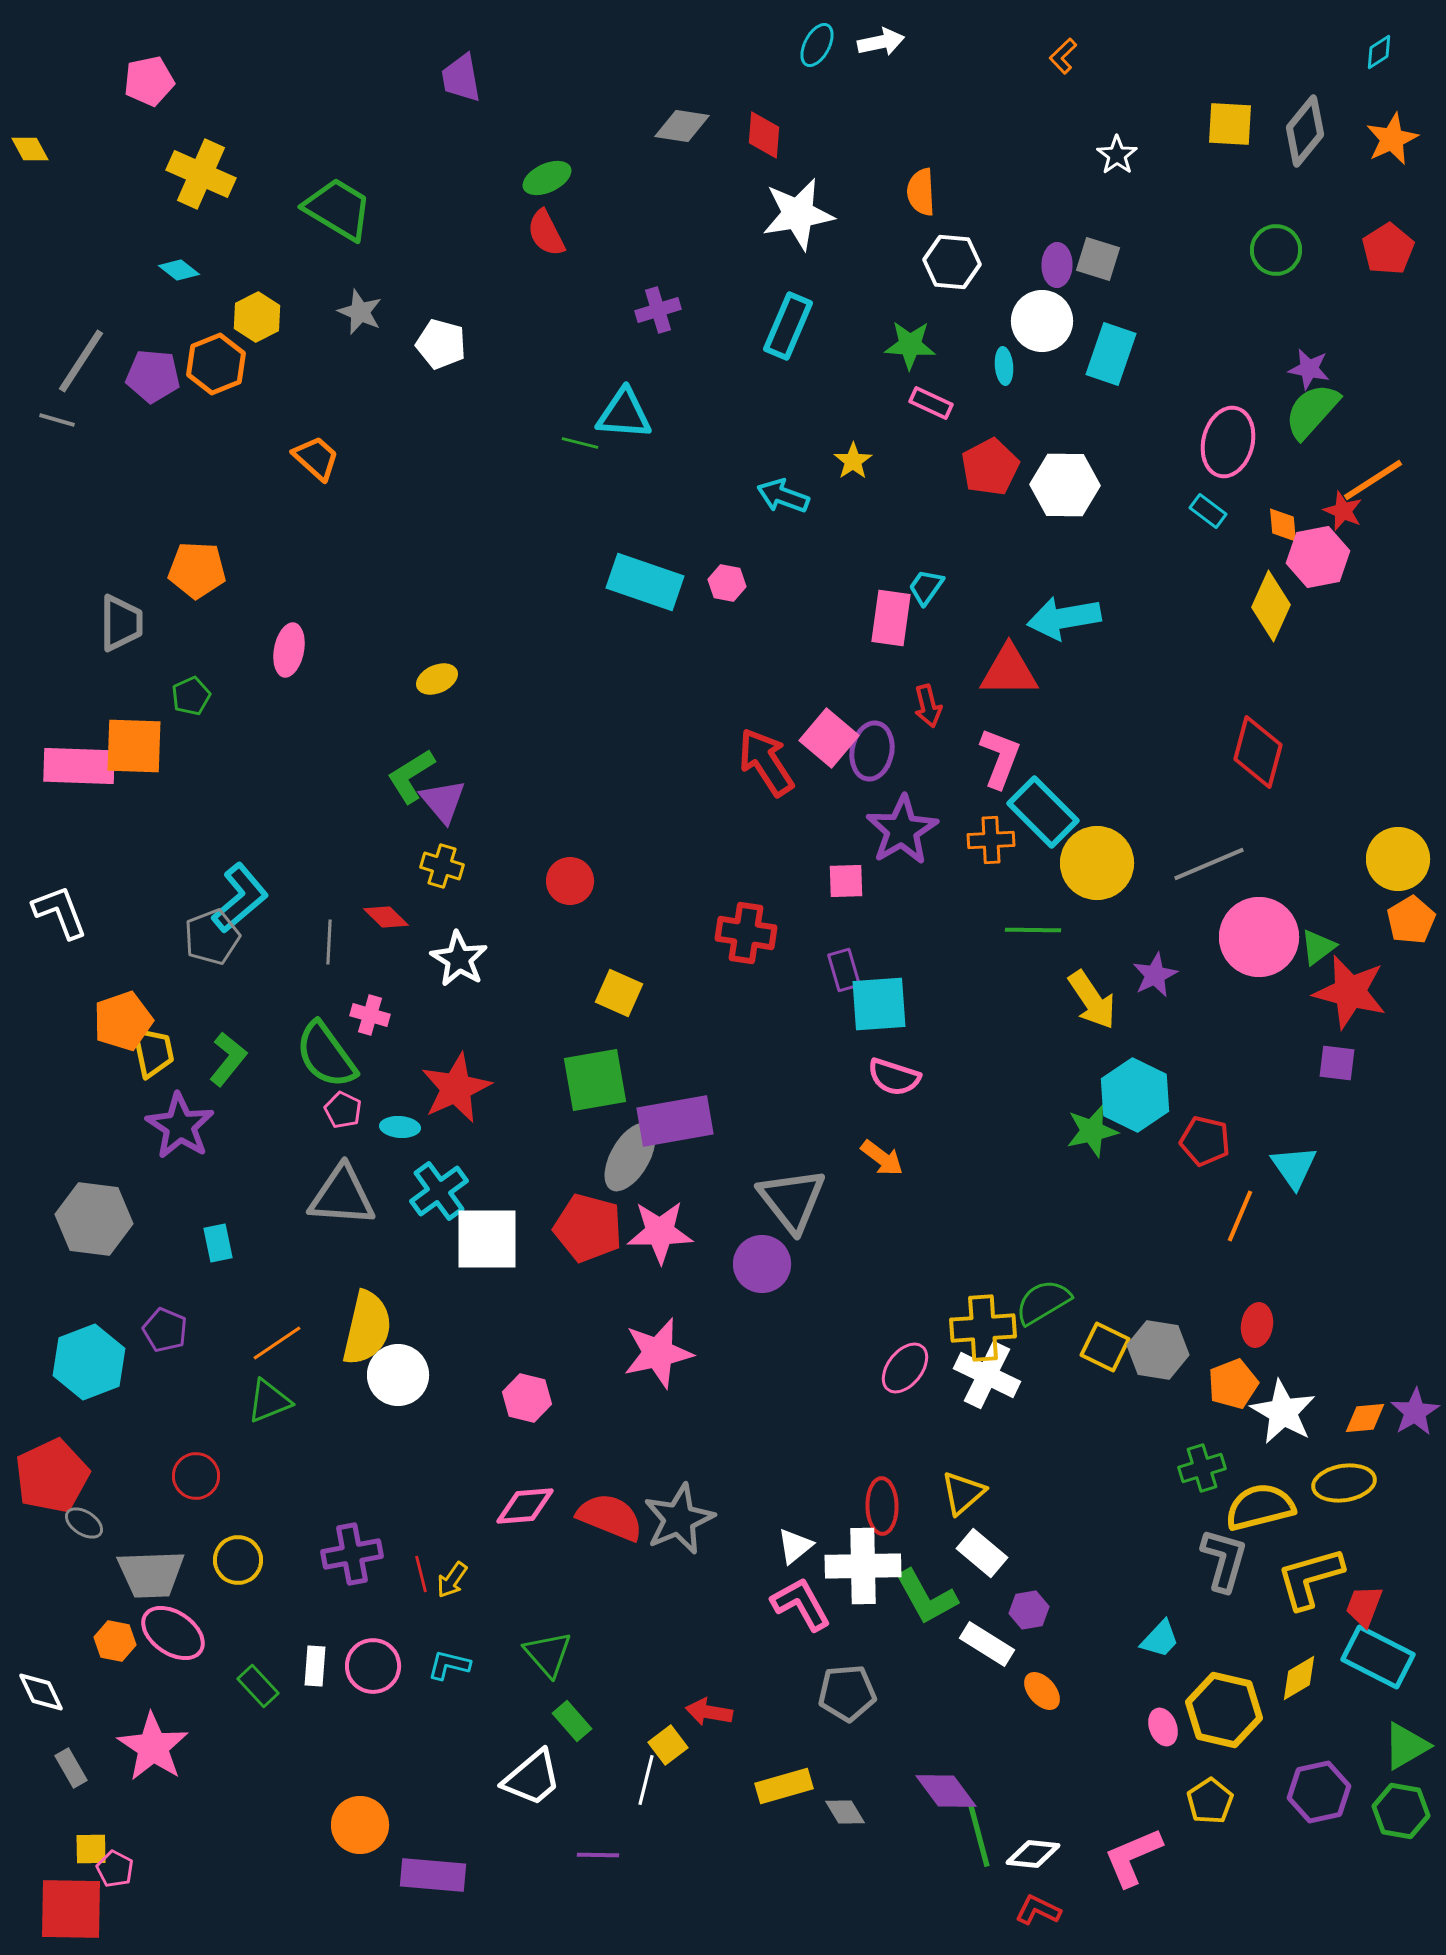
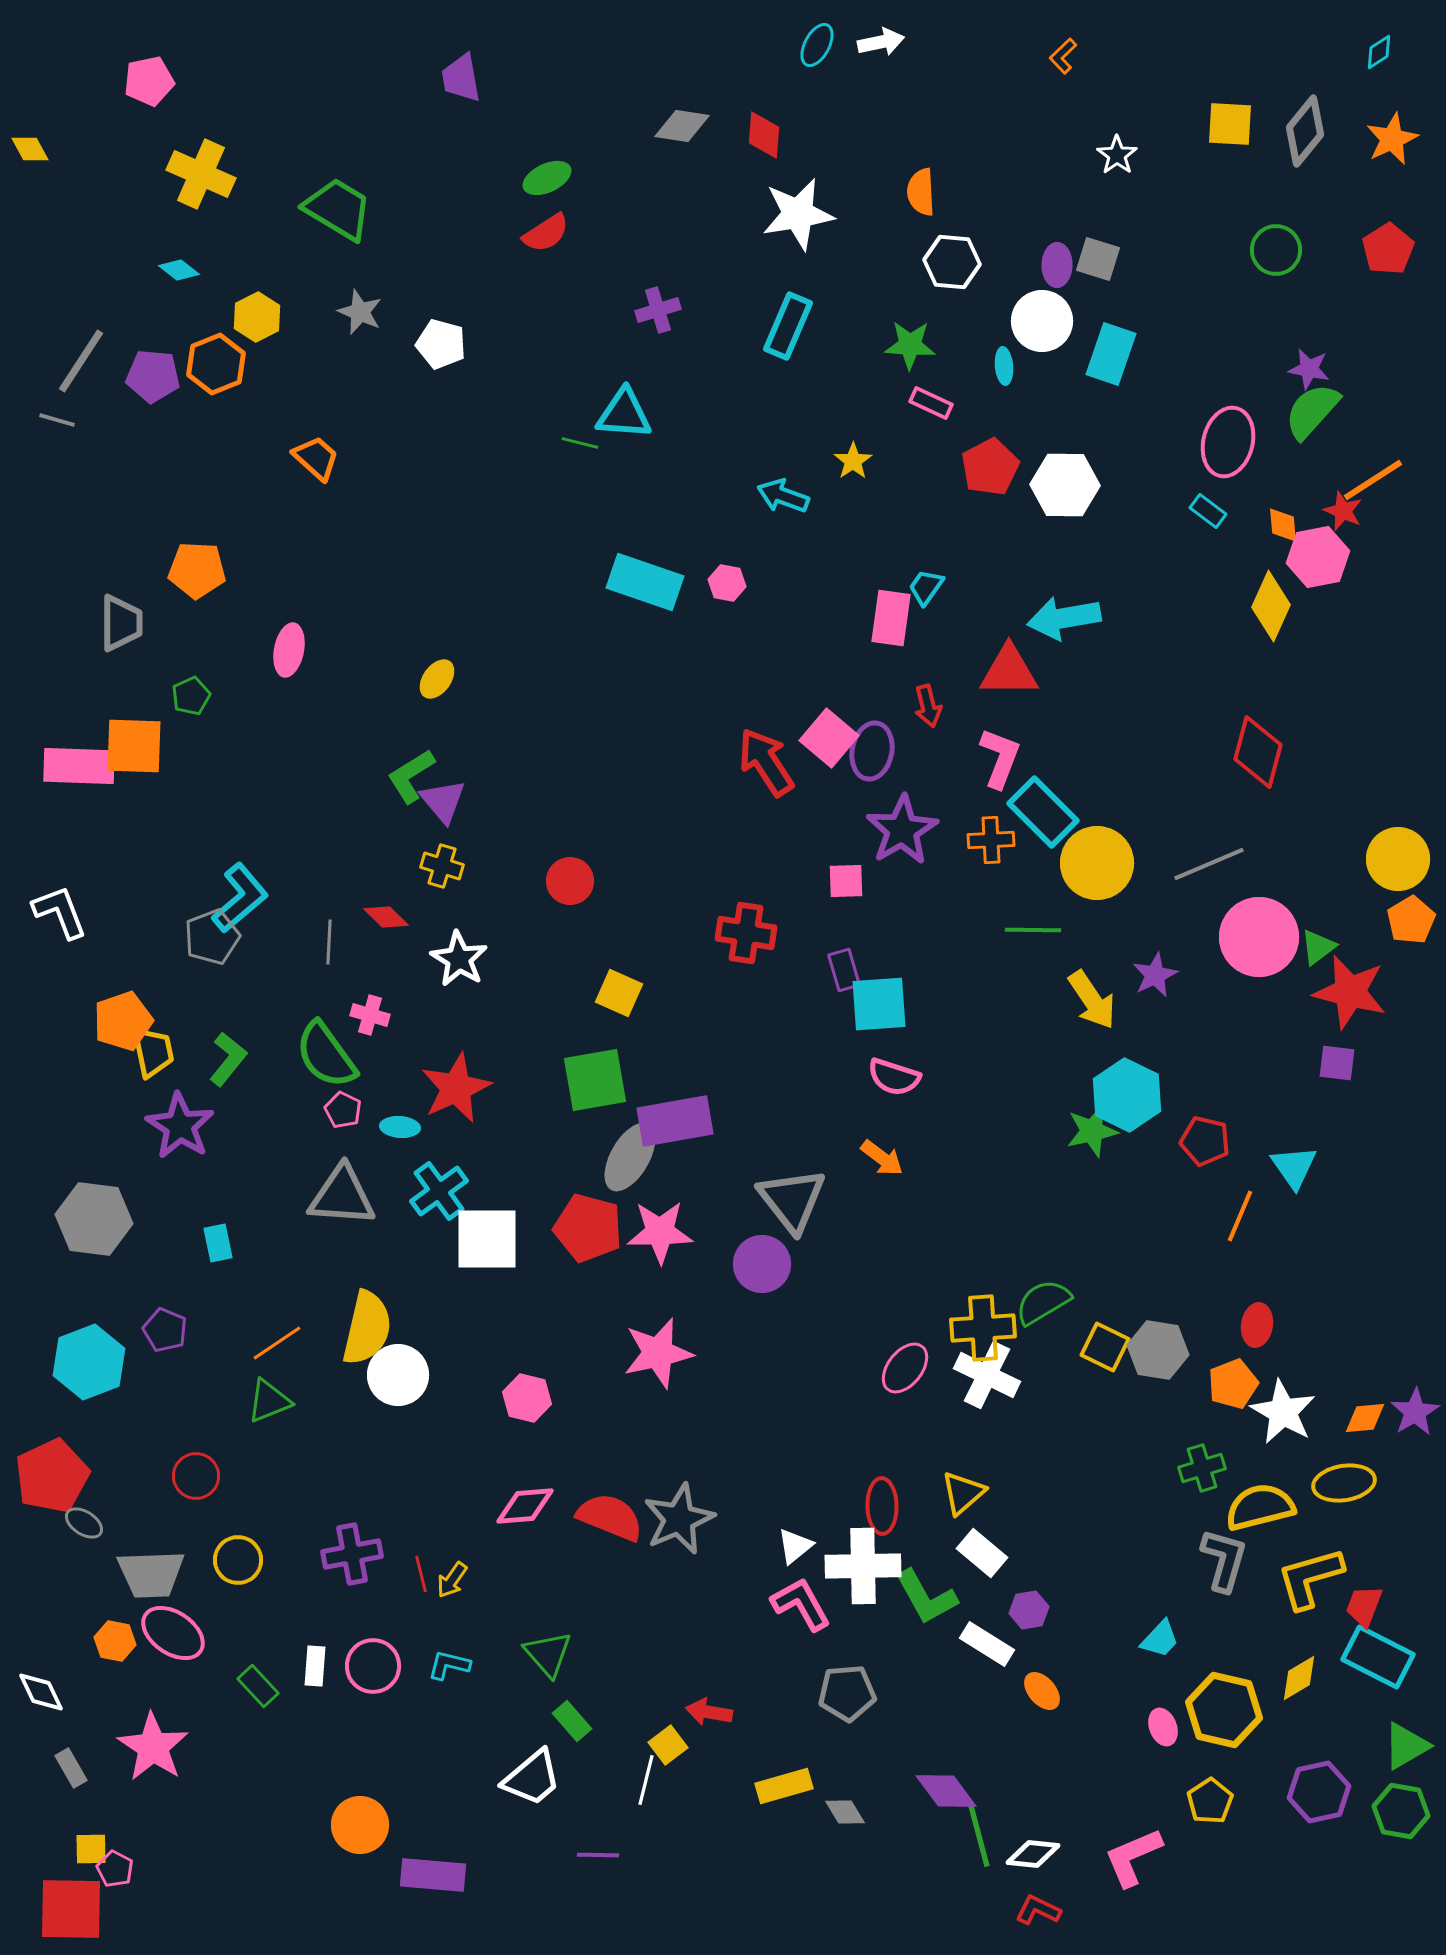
red semicircle at (546, 233): rotated 96 degrees counterclockwise
yellow ellipse at (437, 679): rotated 30 degrees counterclockwise
cyan hexagon at (1135, 1095): moved 8 px left
